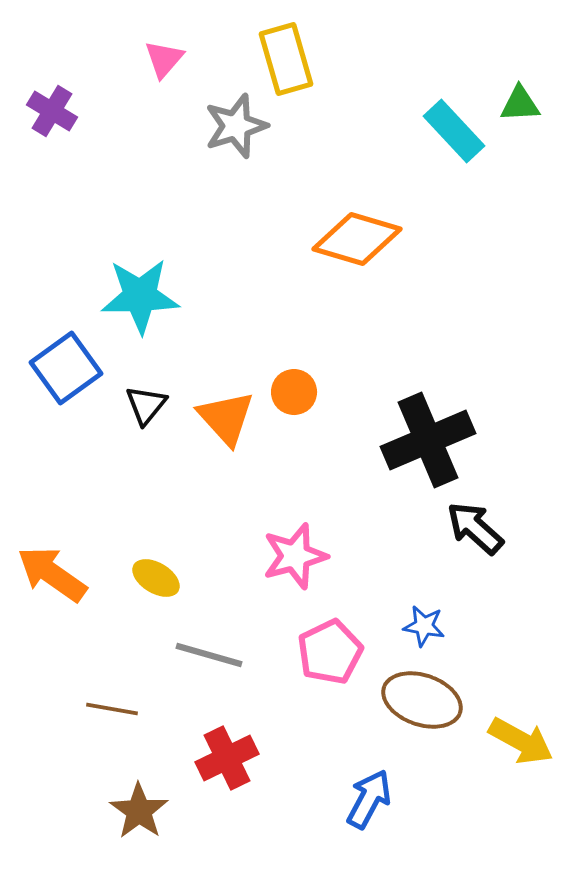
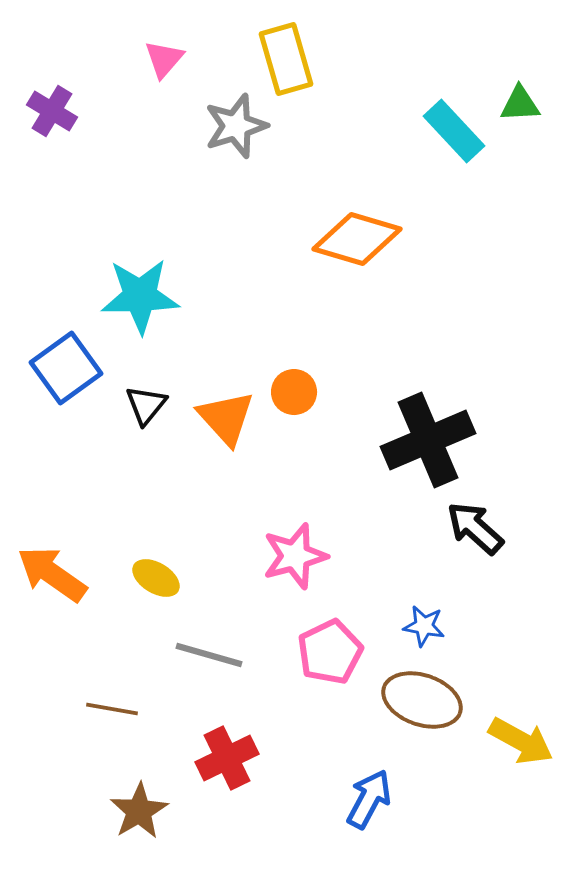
brown star: rotated 6 degrees clockwise
